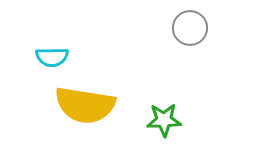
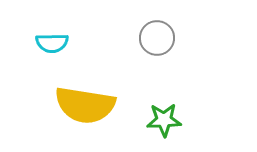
gray circle: moved 33 px left, 10 px down
cyan semicircle: moved 14 px up
